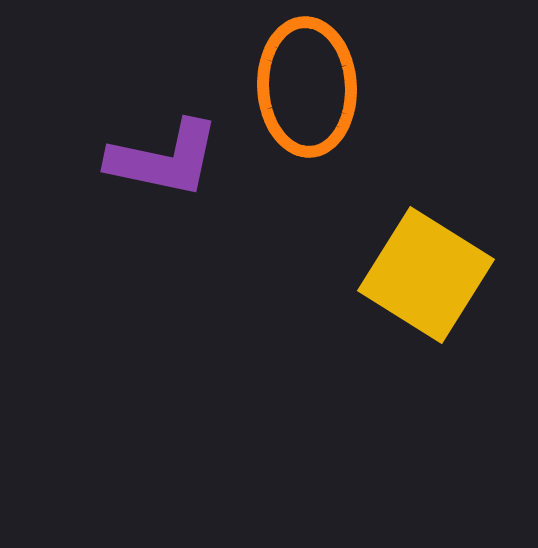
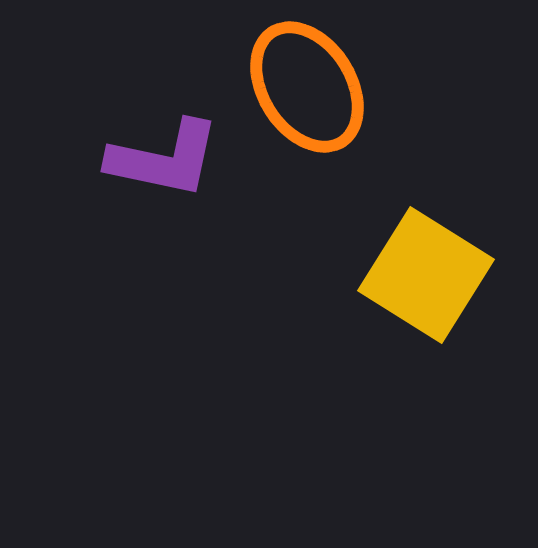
orange ellipse: rotated 29 degrees counterclockwise
